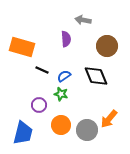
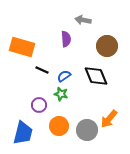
orange circle: moved 2 px left, 1 px down
